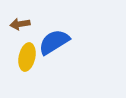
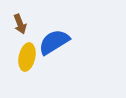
brown arrow: rotated 102 degrees counterclockwise
